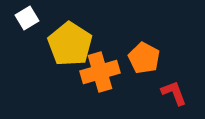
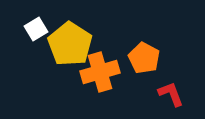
white square: moved 9 px right, 11 px down
red L-shape: moved 3 px left, 1 px down
